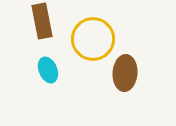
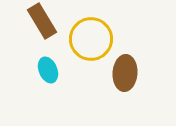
brown rectangle: rotated 20 degrees counterclockwise
yellow circle: moved 2 px left
